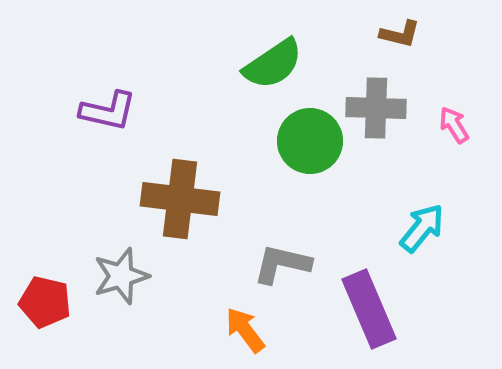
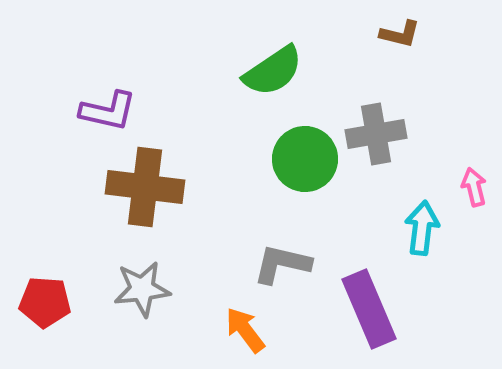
green semicircle: moved 7 px down
gray cross: moved 26 px down; rotated 12 degrees counterclockwise
pink arrow: moved 20 px right, 62 px down; rotated 18 degrees clockwise
green circle: moved 5 px left, 18 px down
brown cross: moved 35 px left, 12 px up
cyan arrow: rotated 32 degrees counterclockwise
gray star: moved 21 px right, 13 px down; rotated 10 degrees clockwise
red pentagon: rotated 9 degrees counterclockwise
